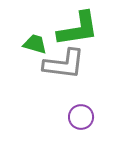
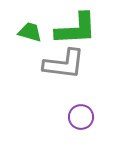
green L-shape: moved 2 px left; rotated 6 degrees clockwise
green trapezoid: moved 5 px left, 12 px up
